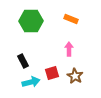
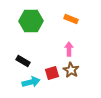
black rectangle: rotated 32 degrees counterclockwise
brown star: moved 4 px left, 6 px up
